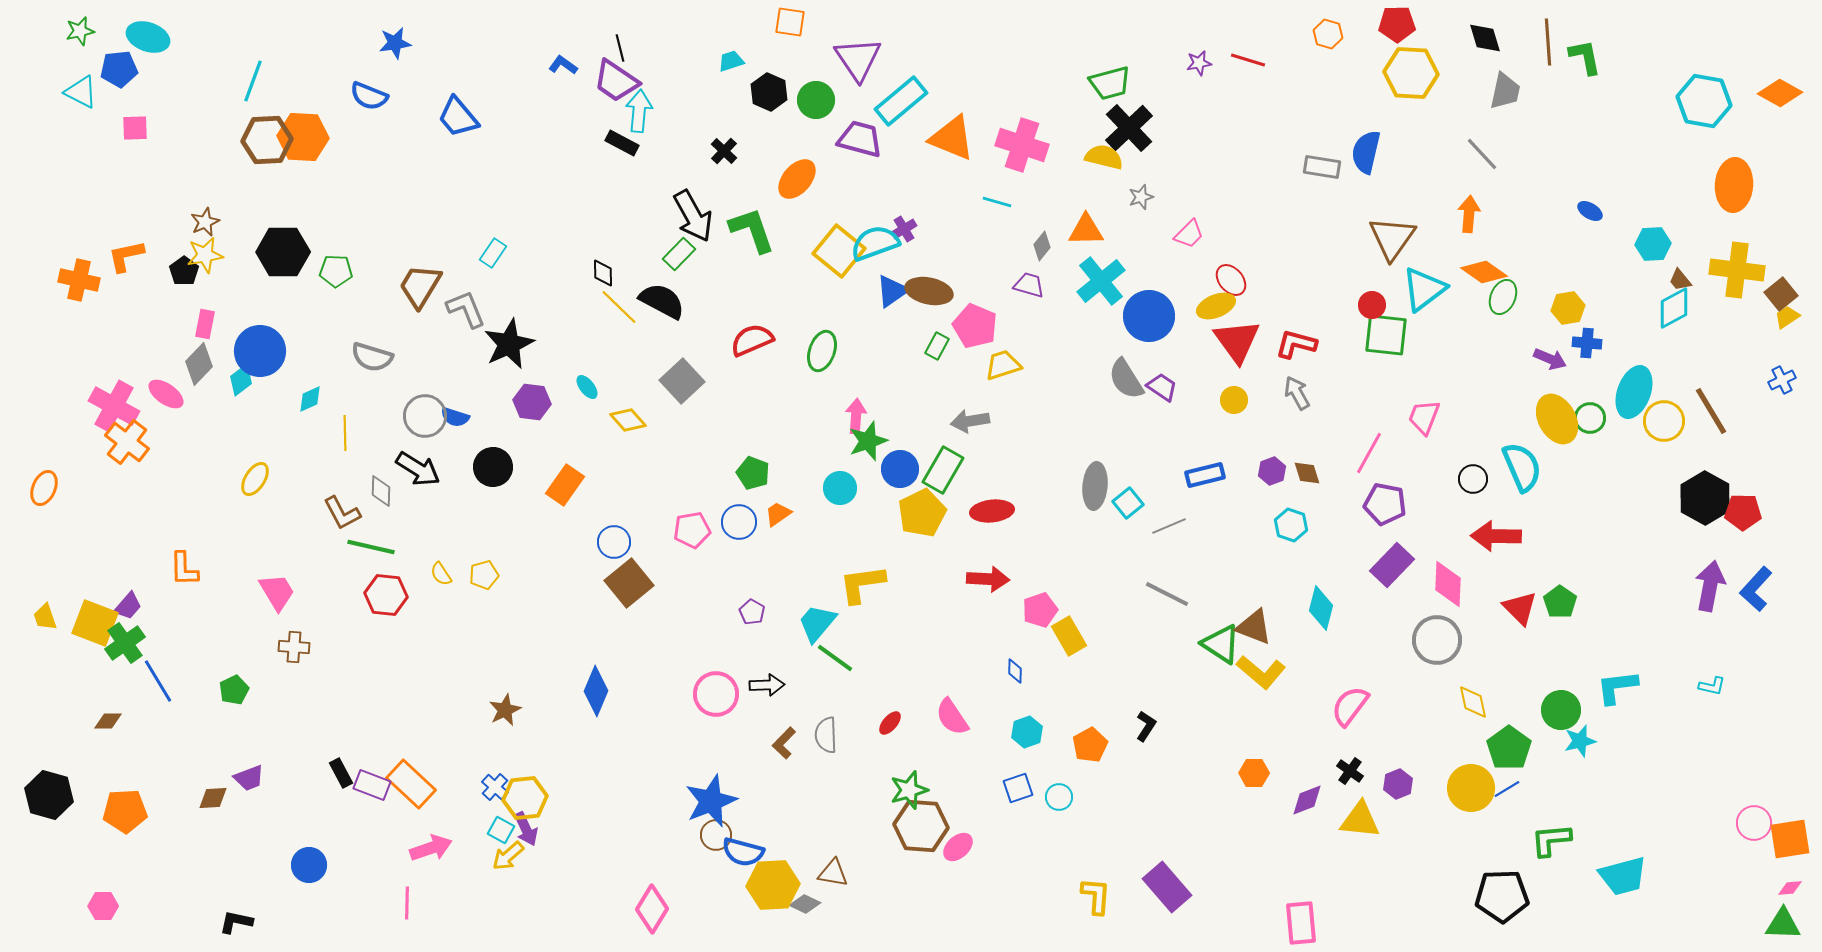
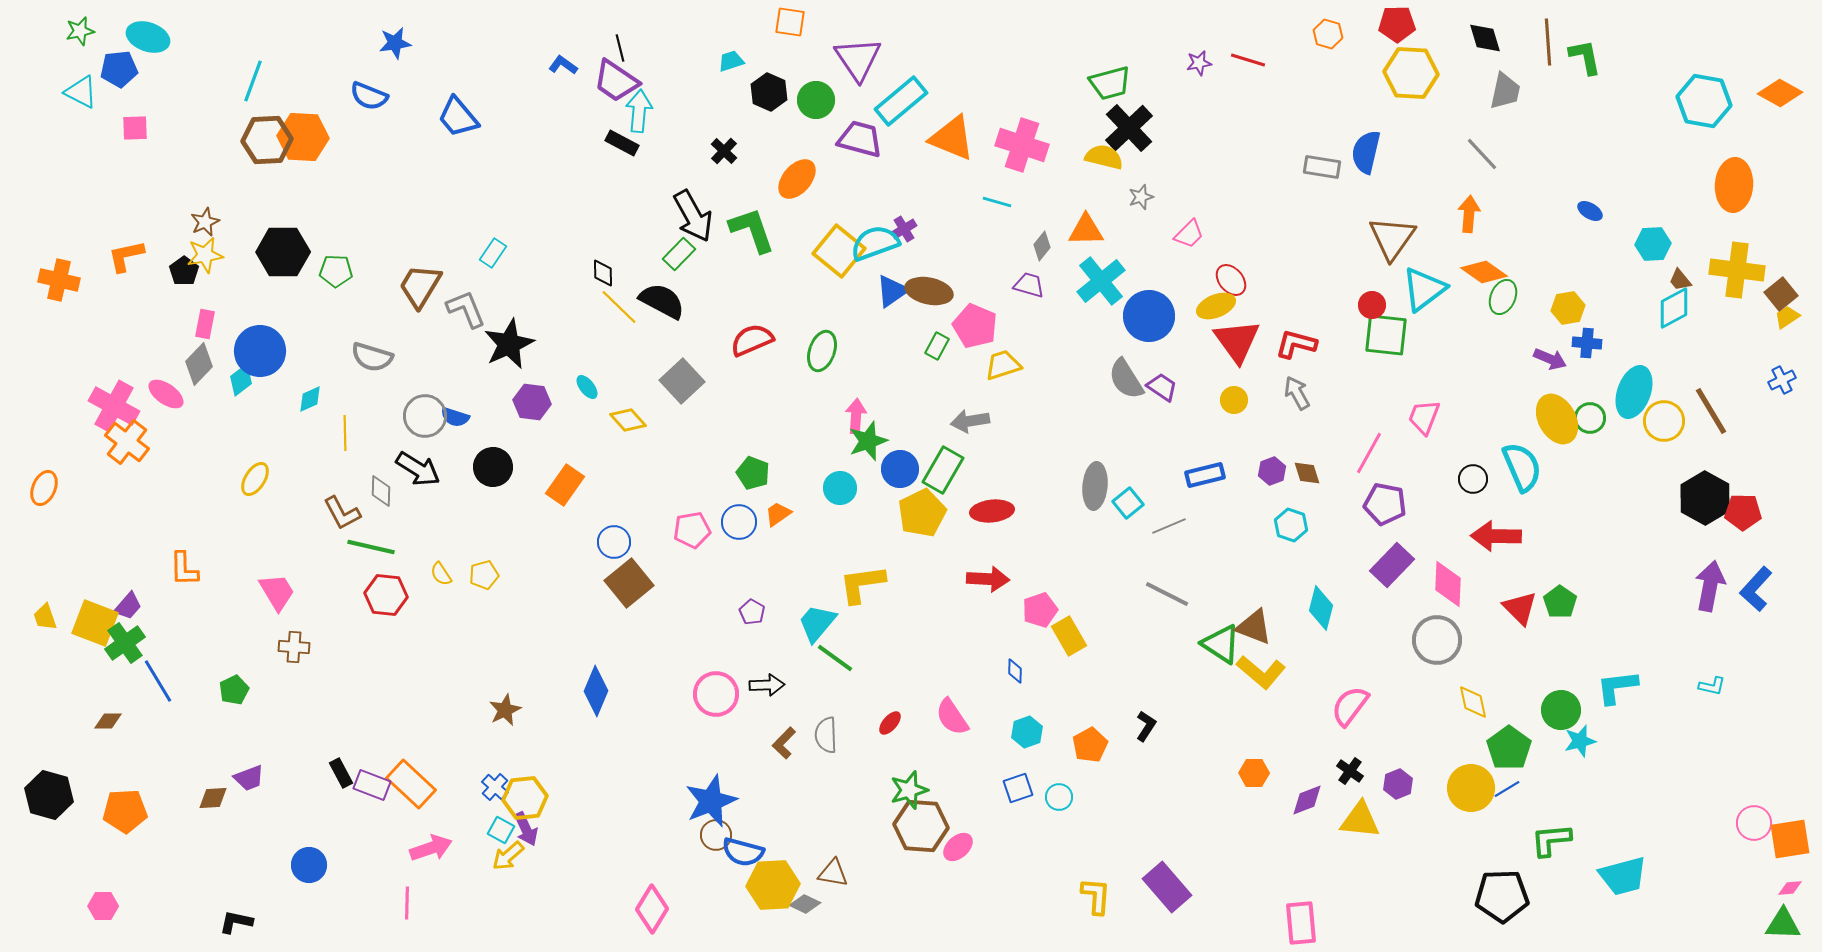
orange cross at (79, 280): moved 20 px left
